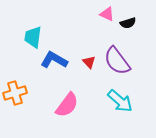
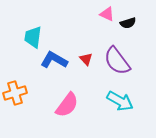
red triangle: moved 3 px left, 3 px up
cyan arrow: rotated 12 degrees counterclockwise
